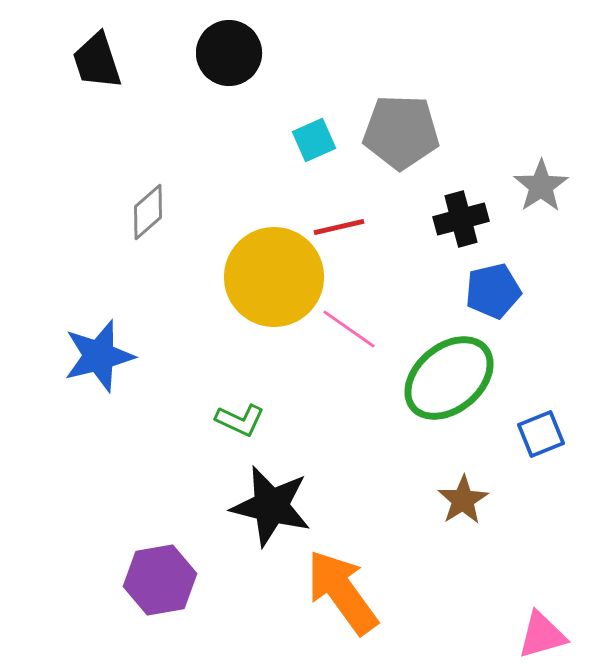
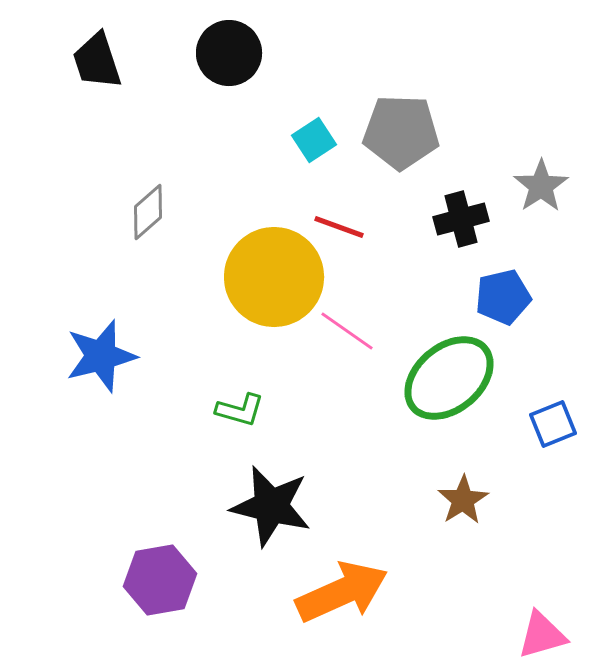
cyan square: rotated 9 degrees counterclockwise
red line: rotated 33 degrees clockwise
blue pentagon: moved 10 px right, 6 px down
pink line: moved 2 px left, 2 px down
blue star: moved 2 px right
green L-shape: moved 10 px up; rotated 9 degrees counterclockwise
blue square: moved 12 px right, 10 px up
orange arrow: rotated 102 degrees clockwise
